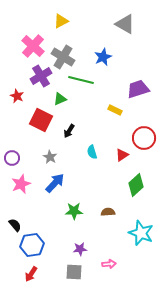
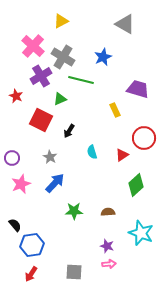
purple trapezoid: rotated 35 degrees clockwise
red star: moved 1 px left
yellow rectangle: rotated 40 degrees clockwise
purple star: moved 27 px right, 3 px up; rotated 24 degrees clockwise
